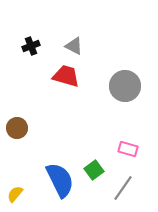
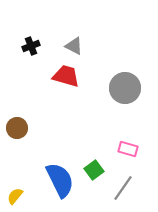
gray circle: moved 2 px down
yellow semicircle: moved 2 px down
